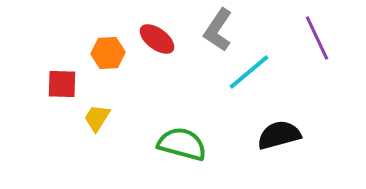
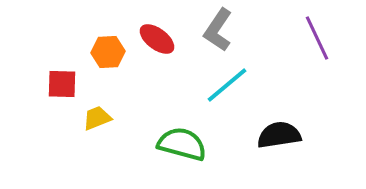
orange hexagon: moved 1 px up
cyan line: moved 22 px left, 13 px down
yellow trapezoid: rotated 36 degrees clockwise
black semicircle: rotated 6 degrees clockwise
